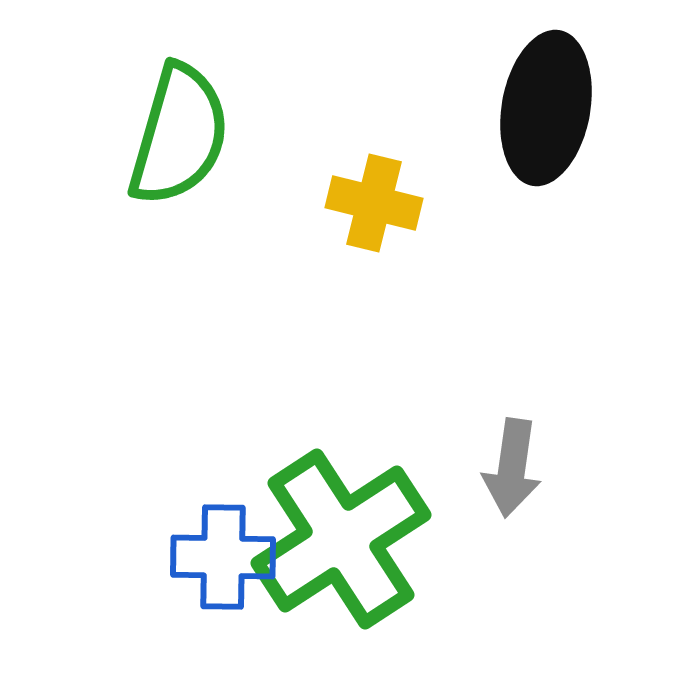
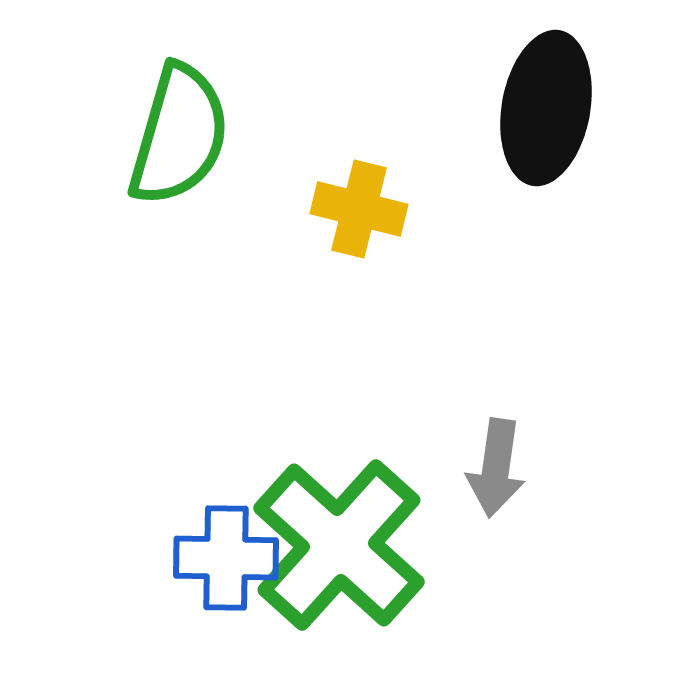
yellow cross: moved 15 px left, 6 px down
gray arrow: moved 16 px left
green cross: moved 2 px left, 6 px down; rotated 15 degrees counterclockwise
blue cross: moved 3 px right, 1 px down
